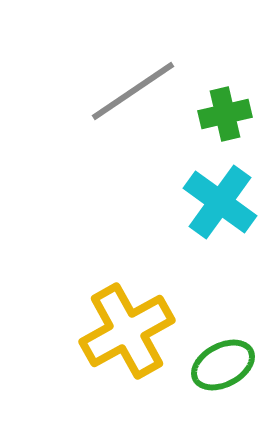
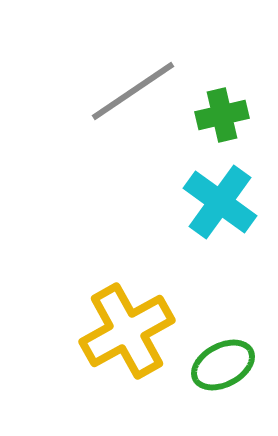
green cross: moved 3 px left, 1 px down
